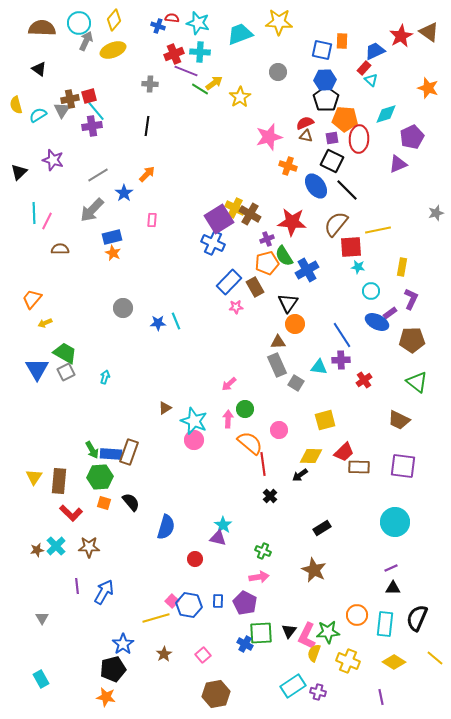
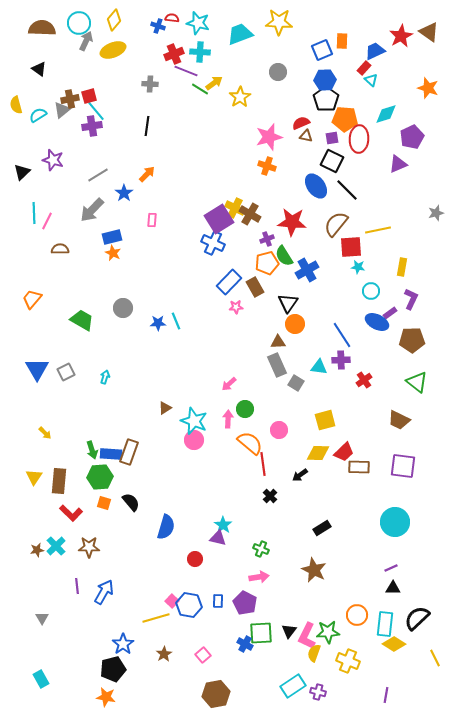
blue square at (322, 50): rotated 35 degrees counterclockwise
gray triangle at (62, 110): rotated 18 degrees clockwise
red semicircle at (305, 123): moved 4 px left
orange cross at (288, 166): moved 21 px left
black triangle at (19, 172): moved 3 px right
yellow arrow at (45, 323): moved 110 px down; rotated 112 degrees counterclockwise
green trapezoid at (65, 353): moved 17 px right, 33 px up
green arrow at (92, 450): rotated 12 degrees clockwise
yellow diamond at (311, 456): moved 7 px right, 3 px up
green cross at (263, 551): moved 2 px left, 2 px up
black semicircle at (417, 618): rotated 24 degrees clockwise
yellow line at (435, 658): rotated 24 degrees clockwise
yellow diamond at (394, 662): moved 18 px up
purple line at (381, 697): moved 5 px right, 2 px up; rotated 21 degrees clockwise
